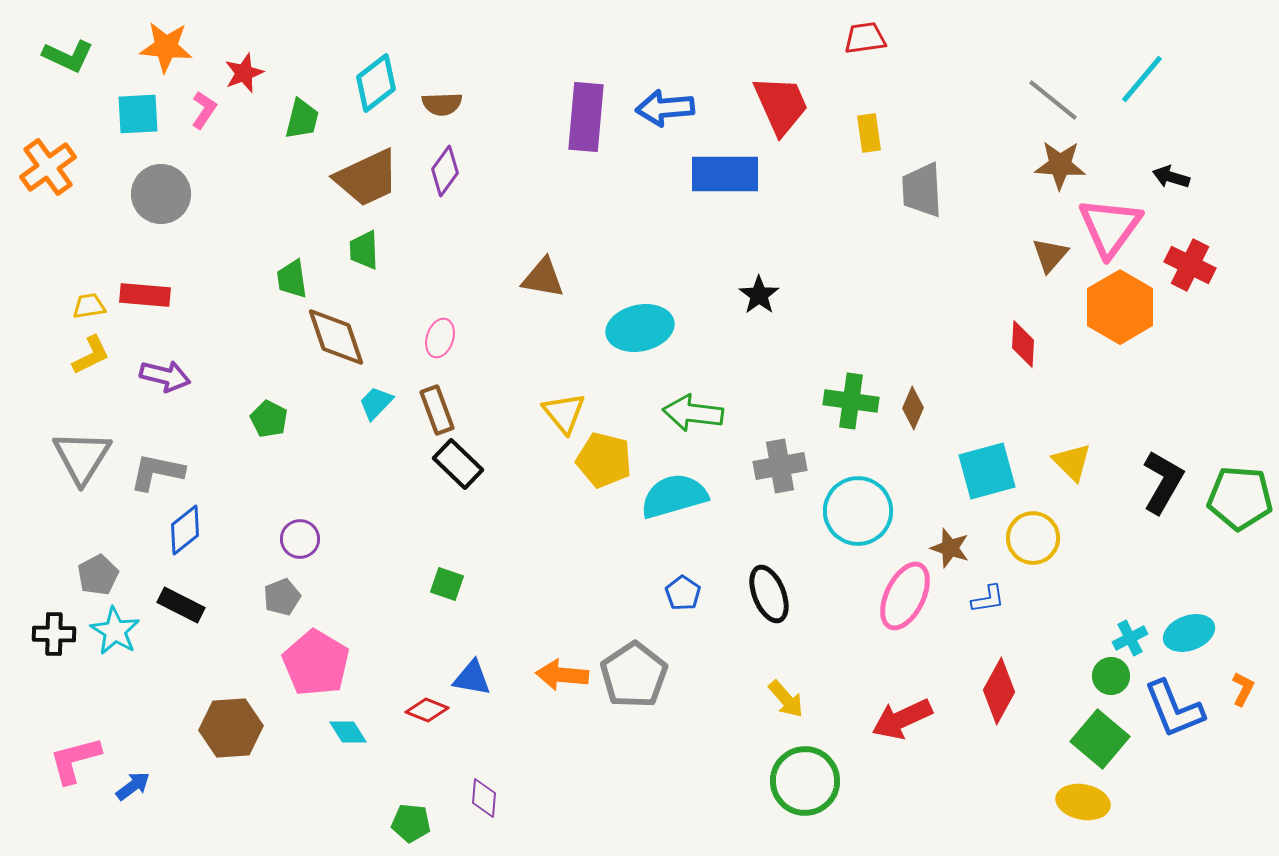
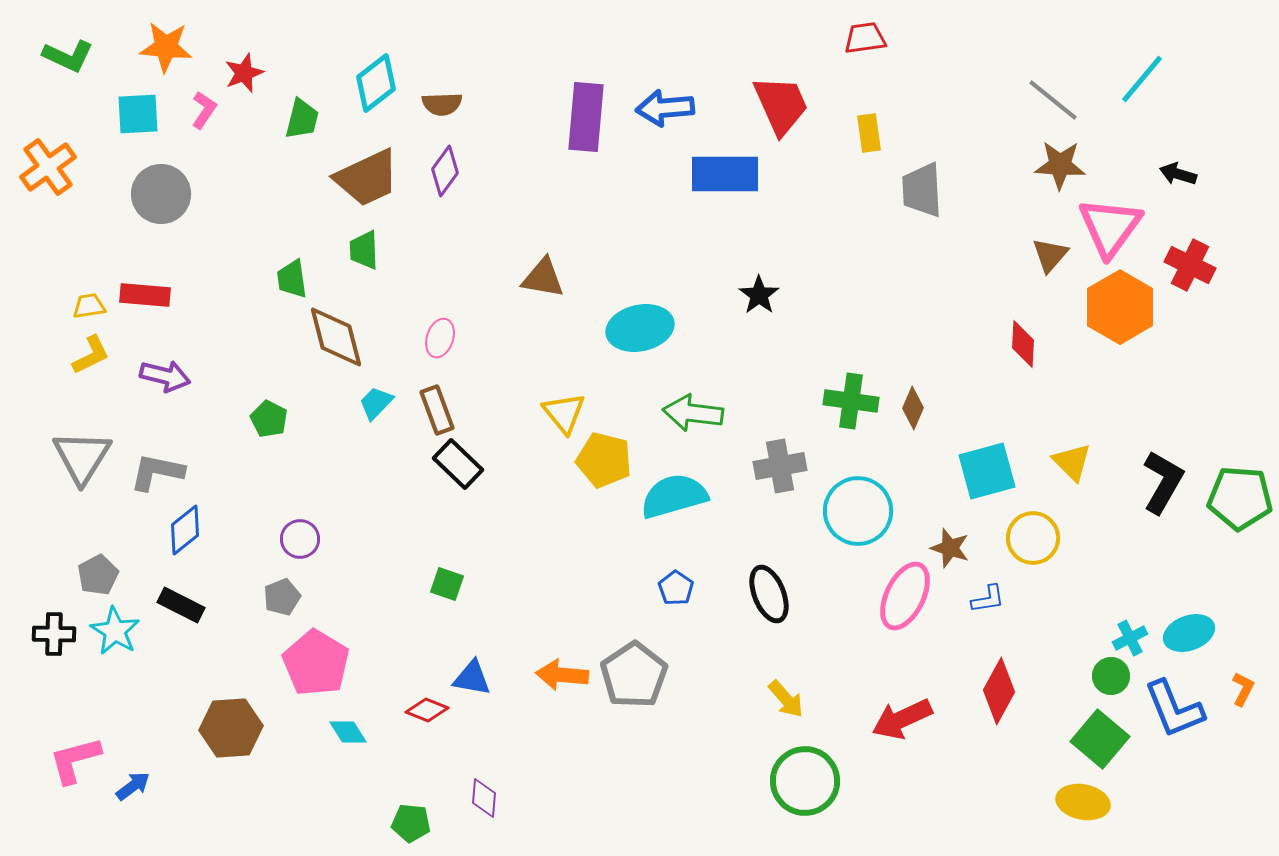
black arrow at (1171, 177): moved 7 px right, 3 px up
brown diamond at (336, 337): rotated 4 degrees clockwise
blue pentagon at (683, 593): moved 7 px left, 5 px up
